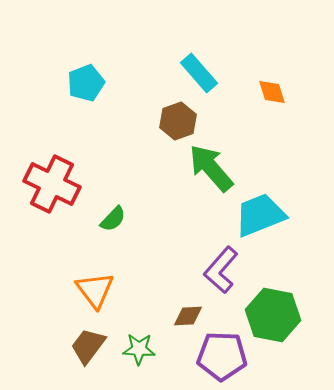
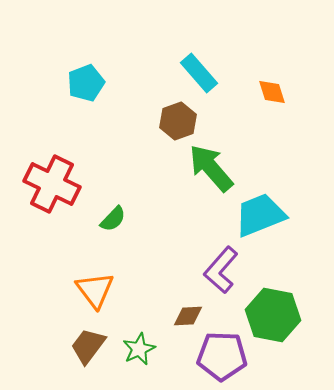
green star: rotated 28 degrees counterclockwise
